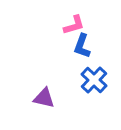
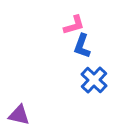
purple triangle: moved 25 px left, 17 px down
